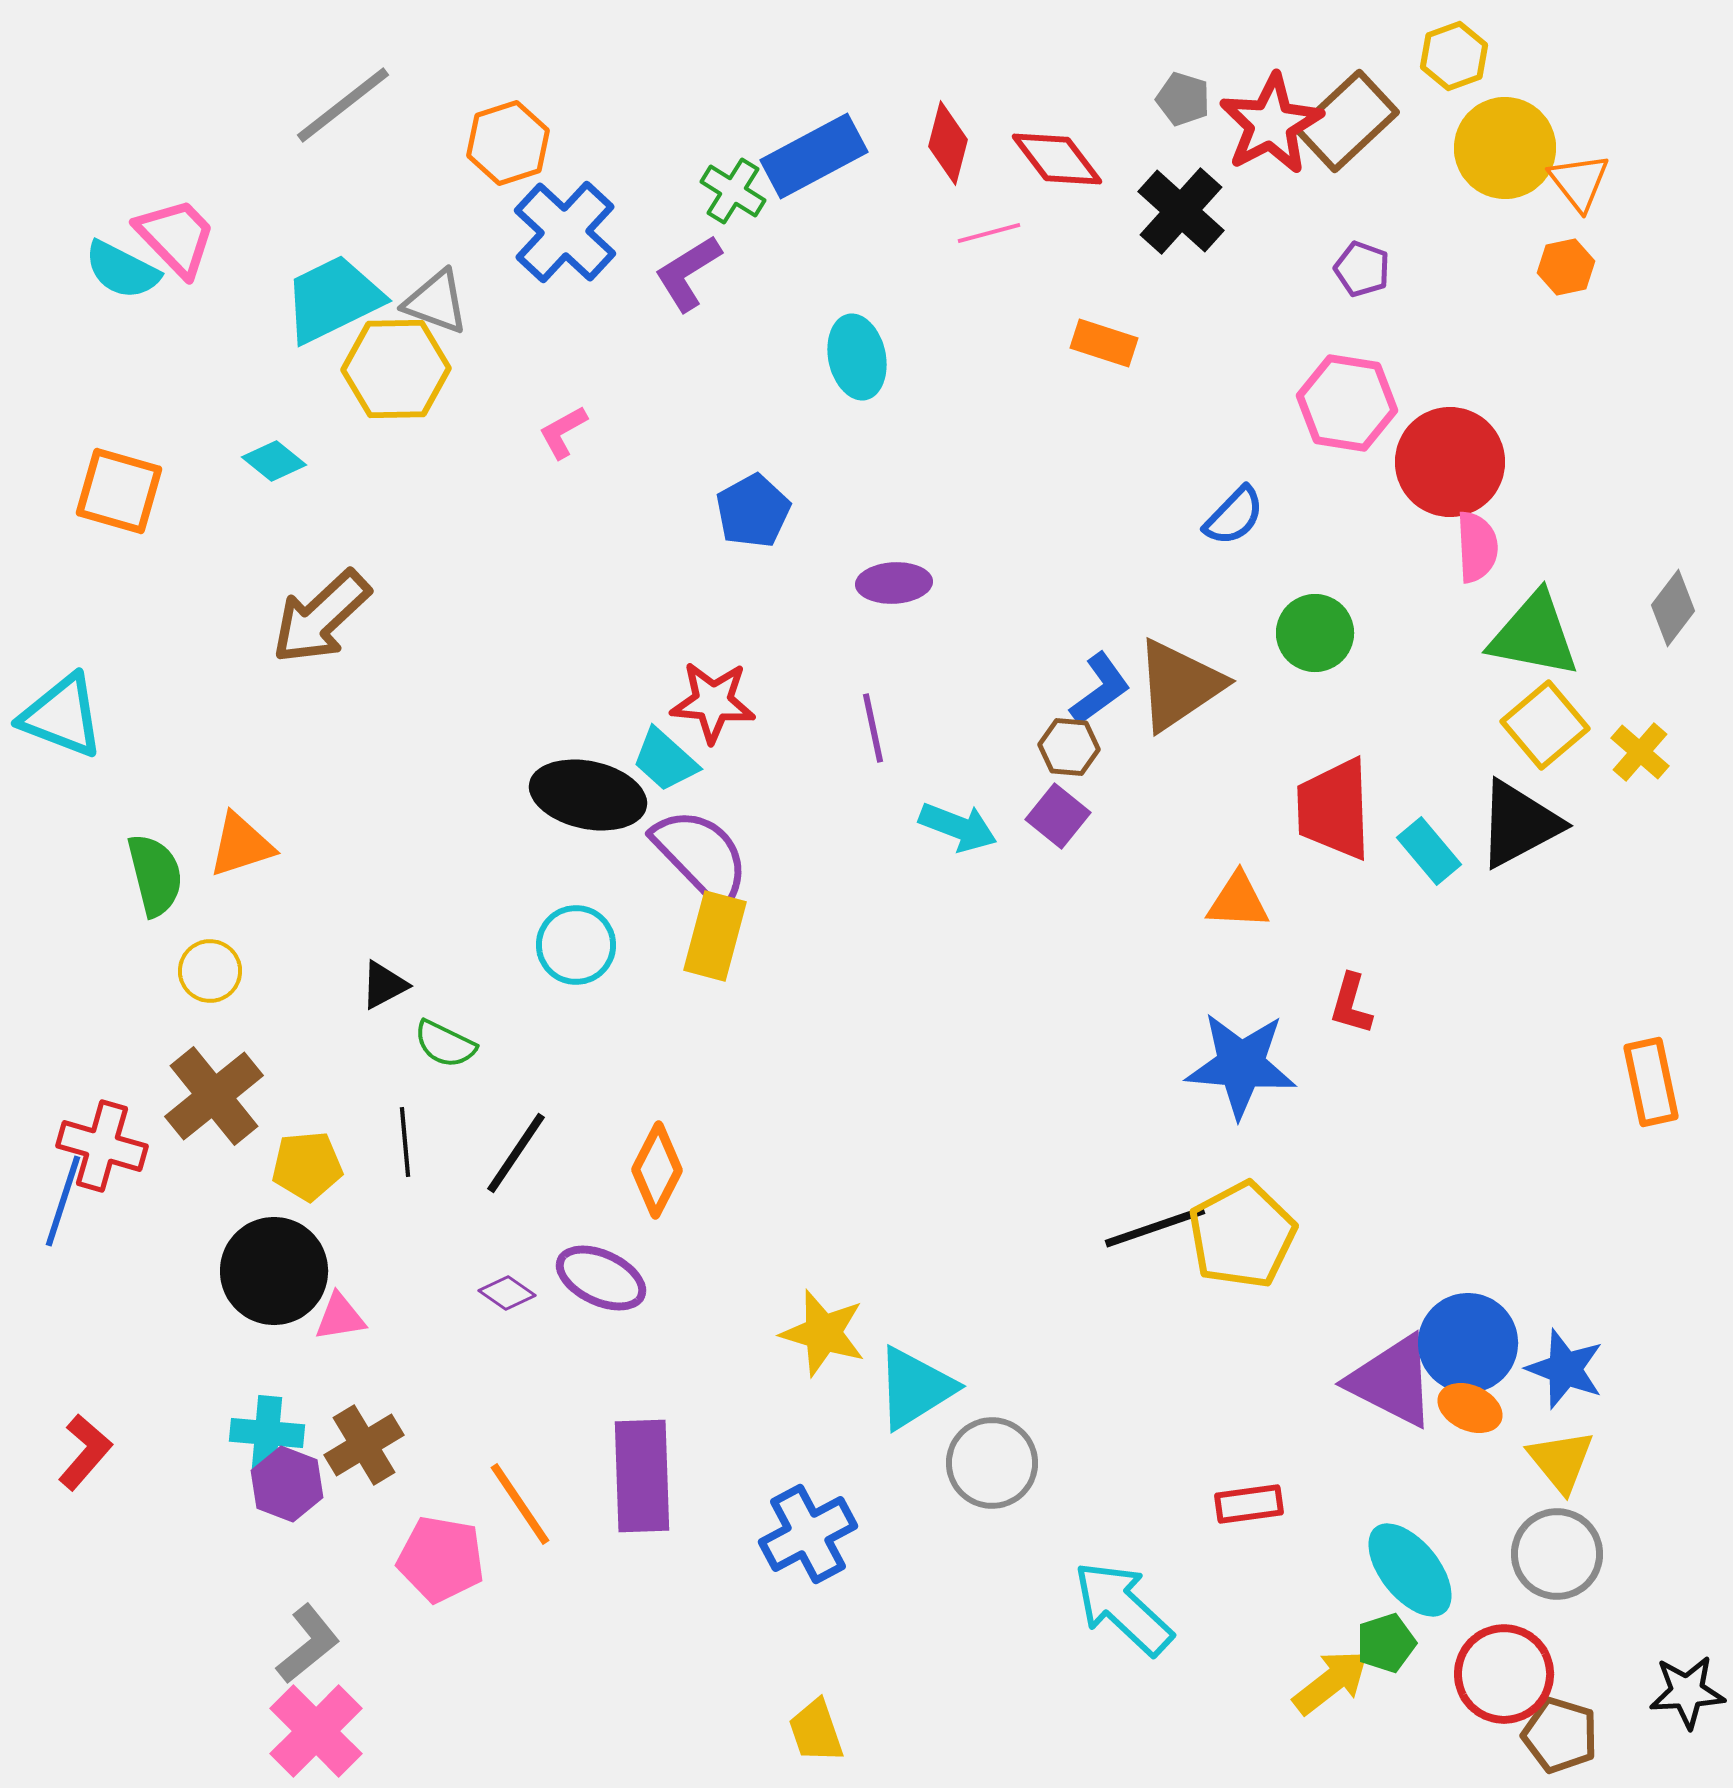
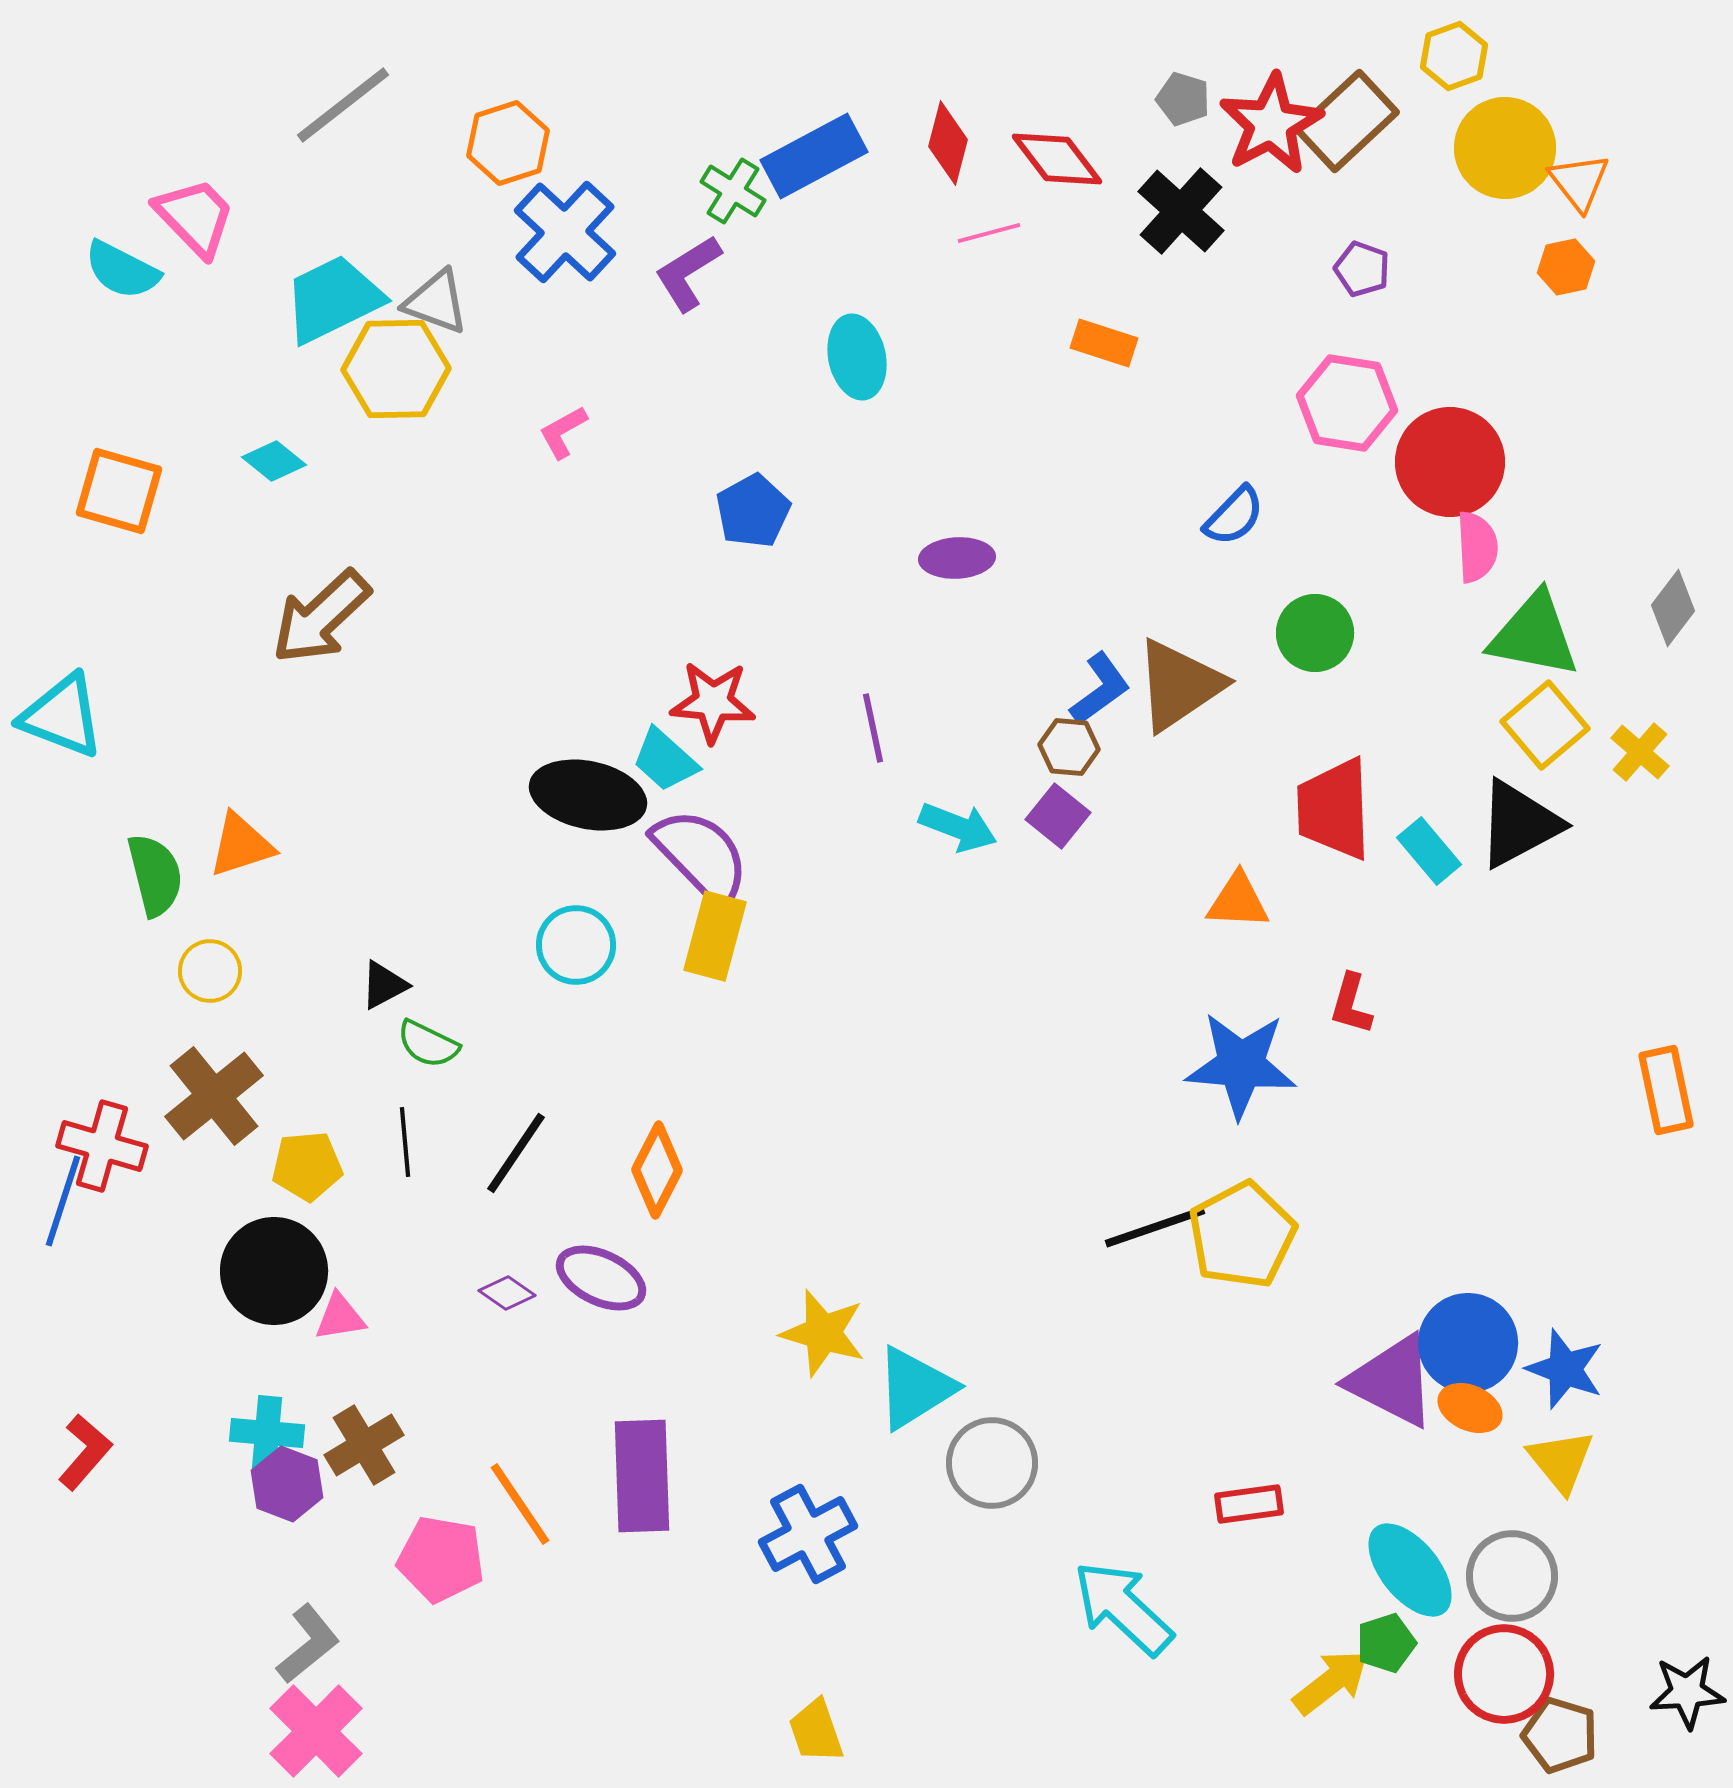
pink trapezoid at (176, 237): moved 19 px right, 20 px up
purple ellipse at (894, 583): moved 63 px right, 25 px up
green semicircle at (445, 1044): moved 17 px left
orange rectangle at (1651, 1082): moved 15 px right, 8 px down
gray circle at (1557, 1554): moved 45 px left, 22 px down
